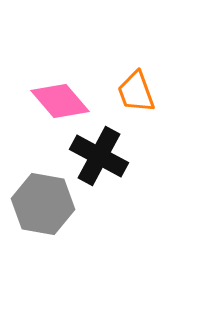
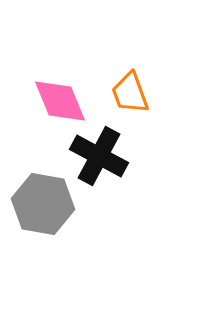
orange trapezoid: moved 6 px left, 1 px down
pink diamond: rotated 18 degrees clockwise
